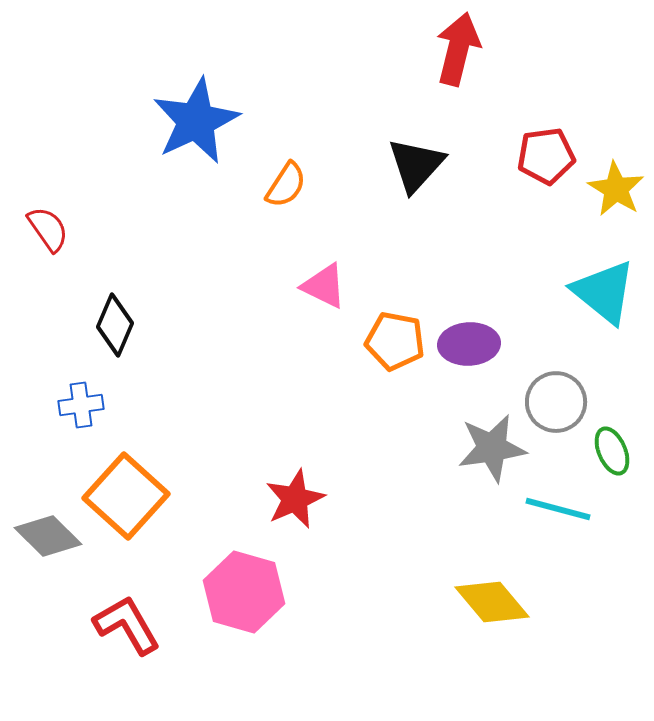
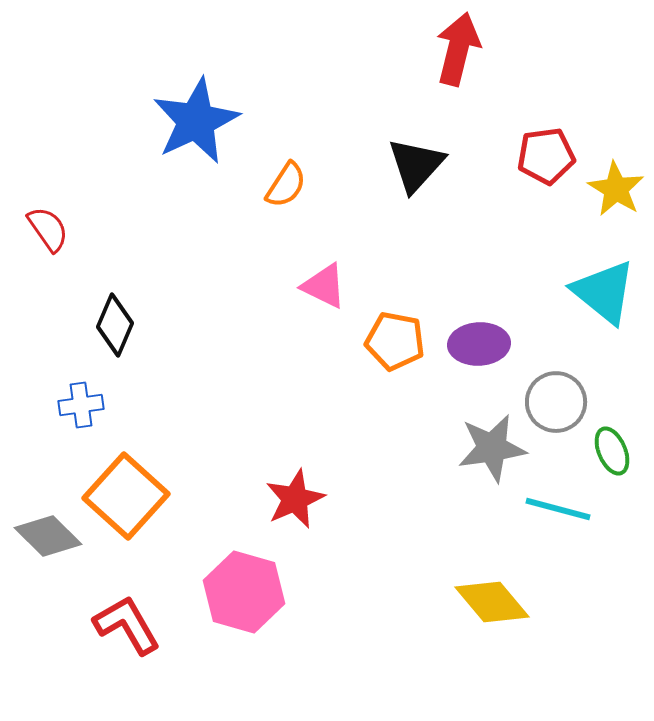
purple ellipse: moved 10 px right
